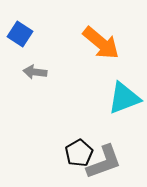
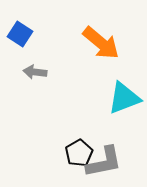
gray L-shape: rotated 9 degrees clockwise
